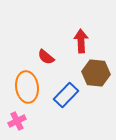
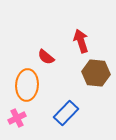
red arrow: rotated 15 degrees counterclockwise
orange ellipse: moved 2 px up; rotated 12 degrees clockwise
blue rectangle: moved 18 px down
pink cross: moved 3 px up
